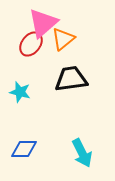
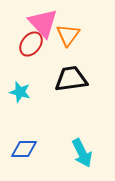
pink triangle: rotated 32 degrees counterclockwise
orange triangle: moved 5 px right, 4 px up; rotated 15 degrees counterclockwise
